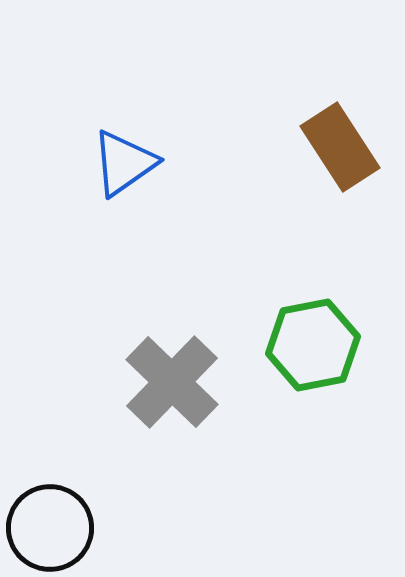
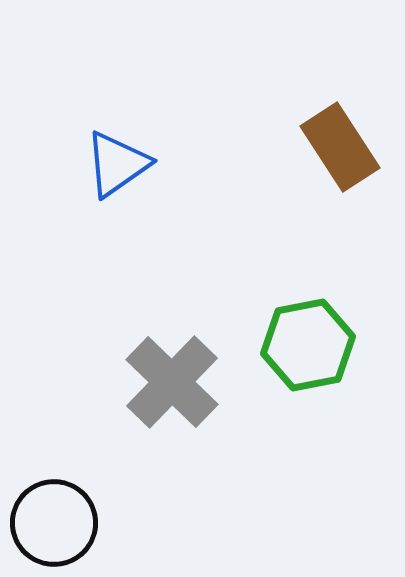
blue triangle: moved 7 px left, 1 px down
green hexagon: moved 5 px left
black circle: moved 4 px right, 5 px up
